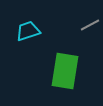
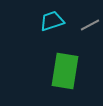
cyan trapezoid: moved 24 px right, 10 px up
